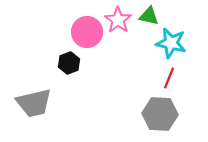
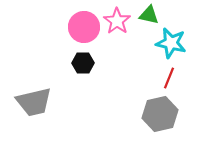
green triangle: moved 1 px up
pink star: moved 1 px left, 1 px down
pink circle: moved 3 px left, 5 px up
black hexagon: moved 14 px right; rotated 20 degrees clockwise
gray trapezoid: moved 1 px up
gray hexagon: rotated 16 degrees counterclockwise
